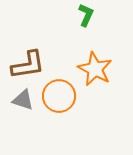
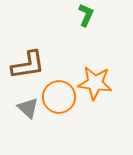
orange star: moved 14 px down; rotated 20 degrees counterclockwise
orange circle: moved 1 px down
gray triangle: moved 5 px right, 8 px down; rotated 25 degrees clockwise
